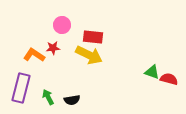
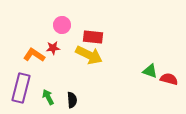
green triangle: moved 2 px left, 1 px up
black semicircle: rotated 84 degrees counterclockwise
